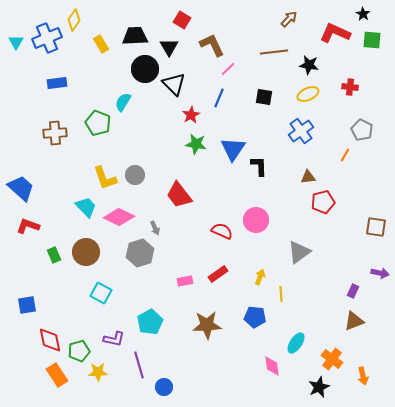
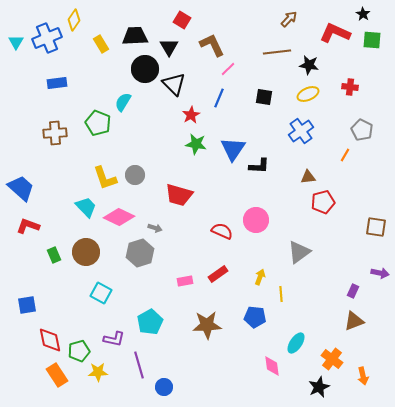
brown line at (274, 52): moved 3 px right
black L-shape at (259, 166): rotated 95 degrees clockwise
red trapezoid at (179, 195): rotated 36 degrees counterclockwise
gray arrow at (155, 228): rotated 48 degrees counterclockwise
